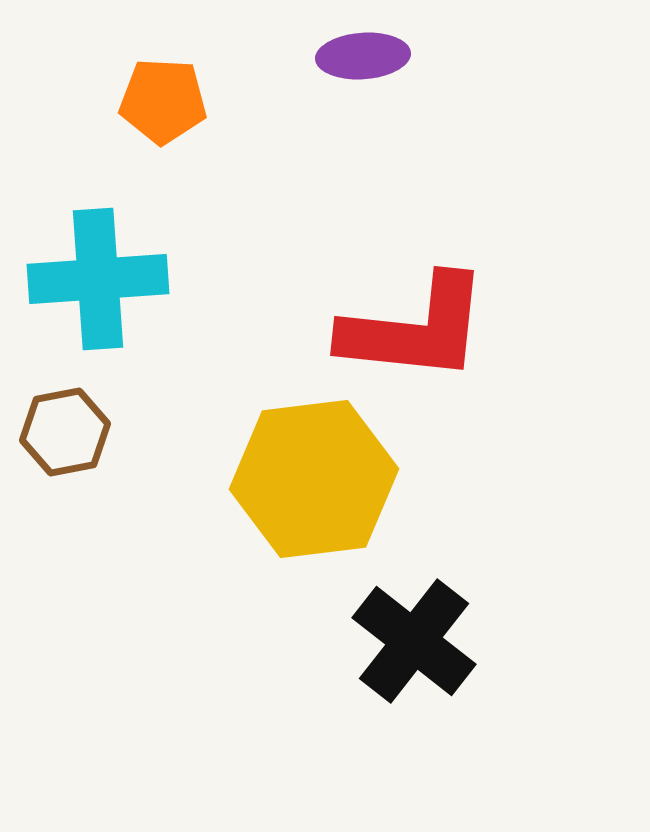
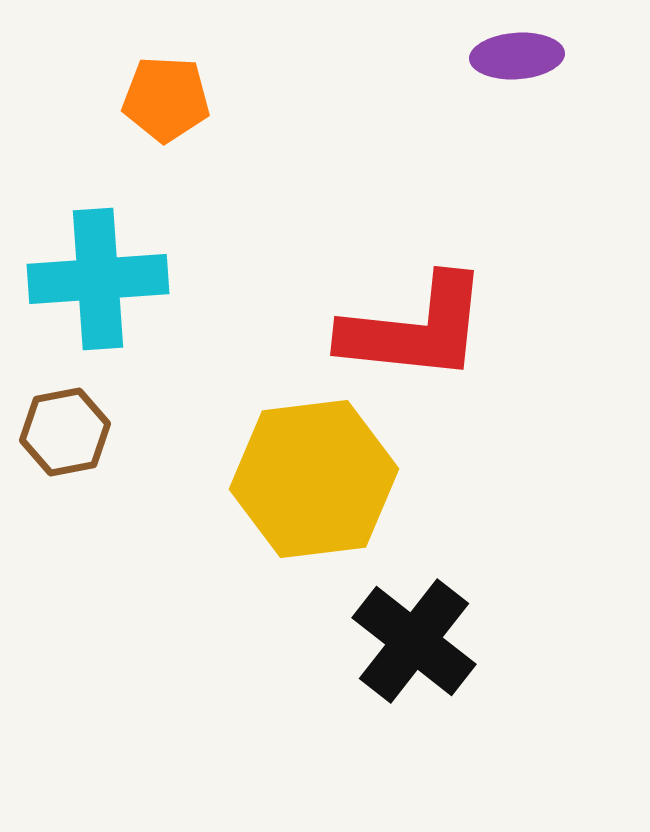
purple ellipse: moved 154 px right
orange pentagon: moved 3 px right, 2 px up
